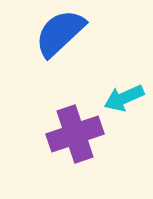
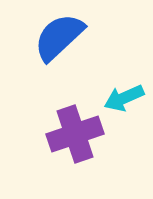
blue semicircle: moved 1 px left, 4 px down
